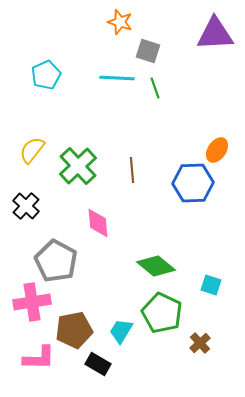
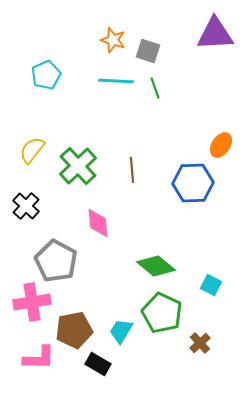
orange star: moved 7 px left, 18 px down
cyan line: moved 1 px left, 3 px down
orange ellipse: moved 4 px right, 5 px up
cyan square: rotated 10 degrees clockwise
